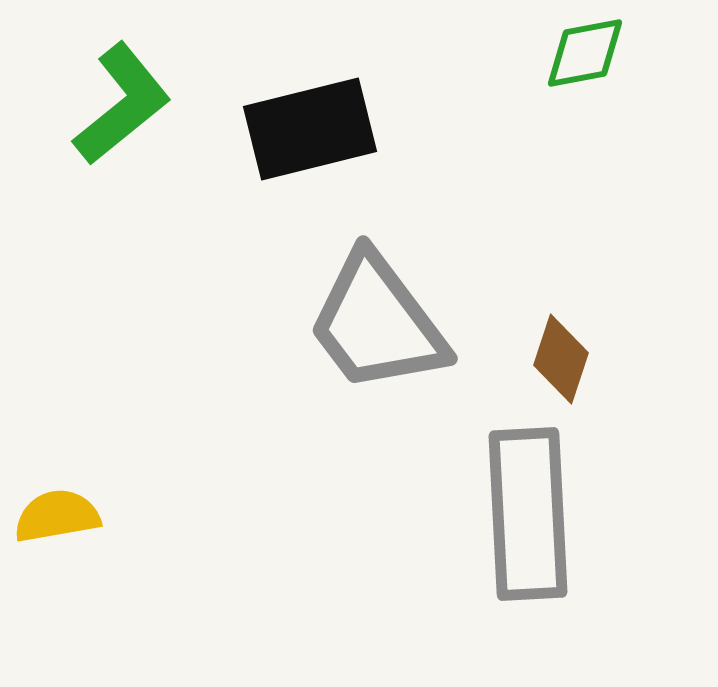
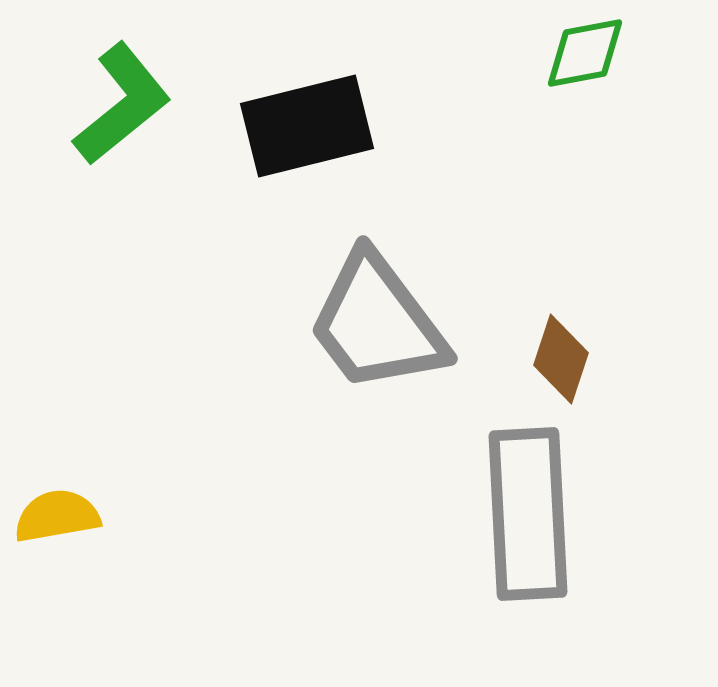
black rectangle: moved 3 px left, 3 px up
